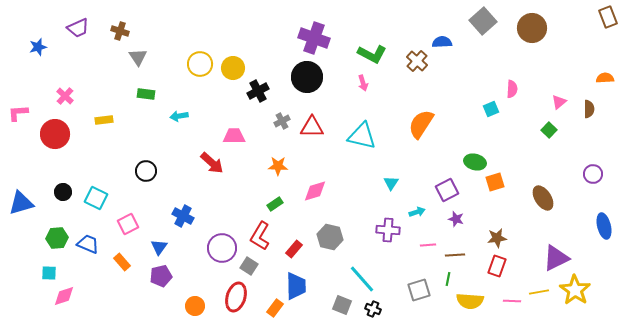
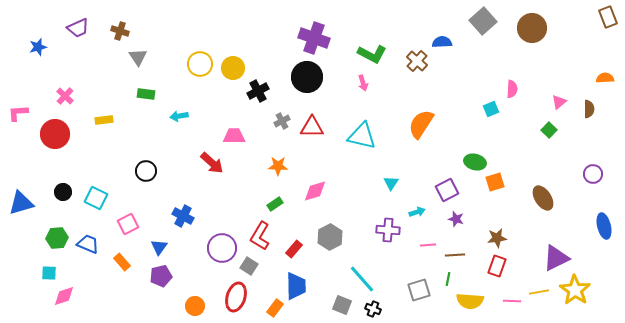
gray hexagon at (330, 237): rotated 20 degrees clockwise
